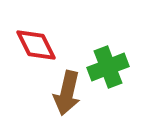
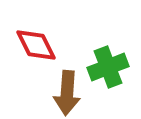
brown arrow: rotated 9 degrees counterclockwise
